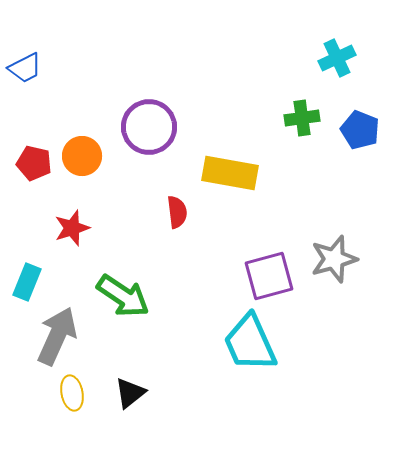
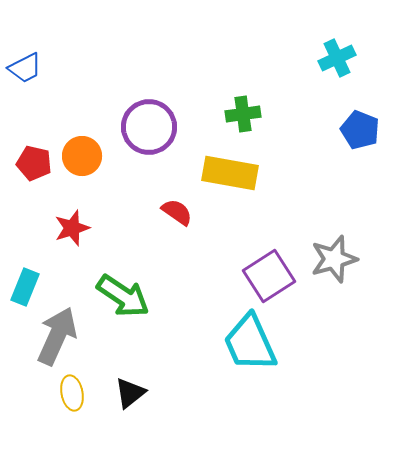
green cross: moved 59 px left, 4 px up
red semicircle: rotated 48 degrees counterclockwise
purple square: rotated 18 degrees counterclockwise
cyan rectangle: moved 2 px left, 5 px down
